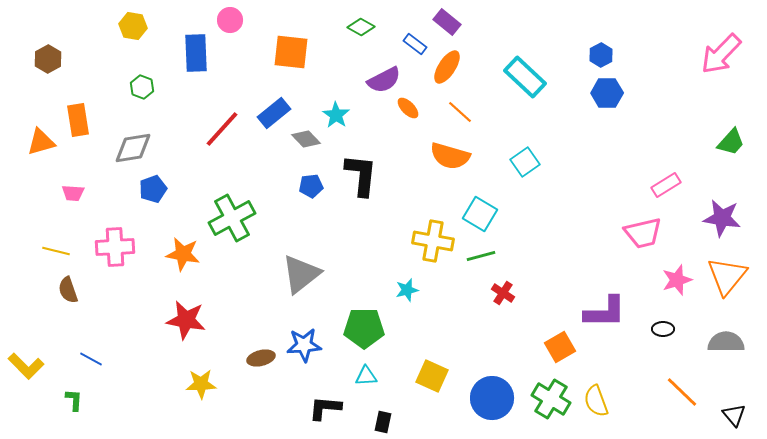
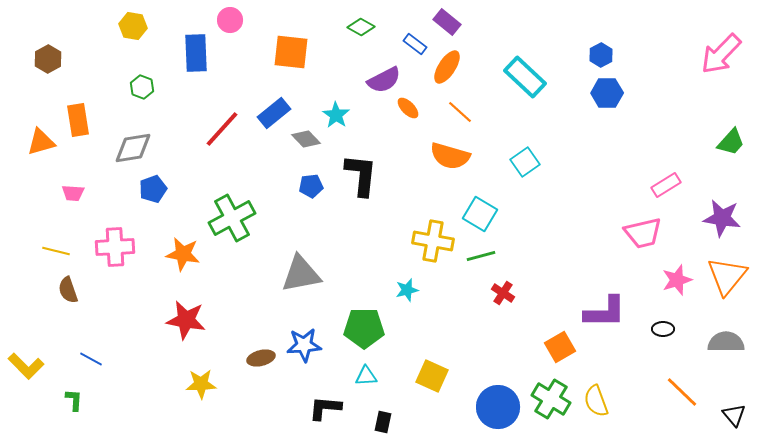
gray triangle at (301, 274): rotated 27 degrees clockwise
blue circle at (492, 398): moved 6 px right, 9 px down
